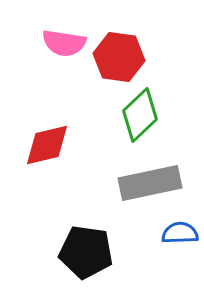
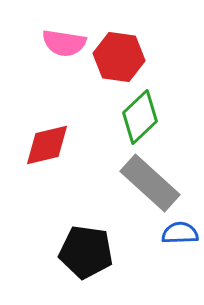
green diamond: moved 2 px down
gray rectangle: rotated 54 degrees clockwise
